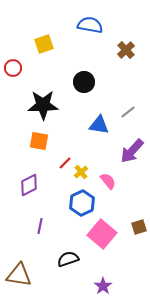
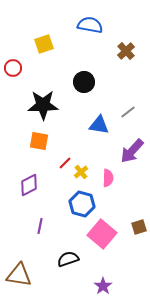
brown cross: moved 1 px down
pink semicircle: moved 3 px up; rotated 42 degrees clockwise
blue hexagon: moved 1 px down; rotated 20 degrees counterclockwise
